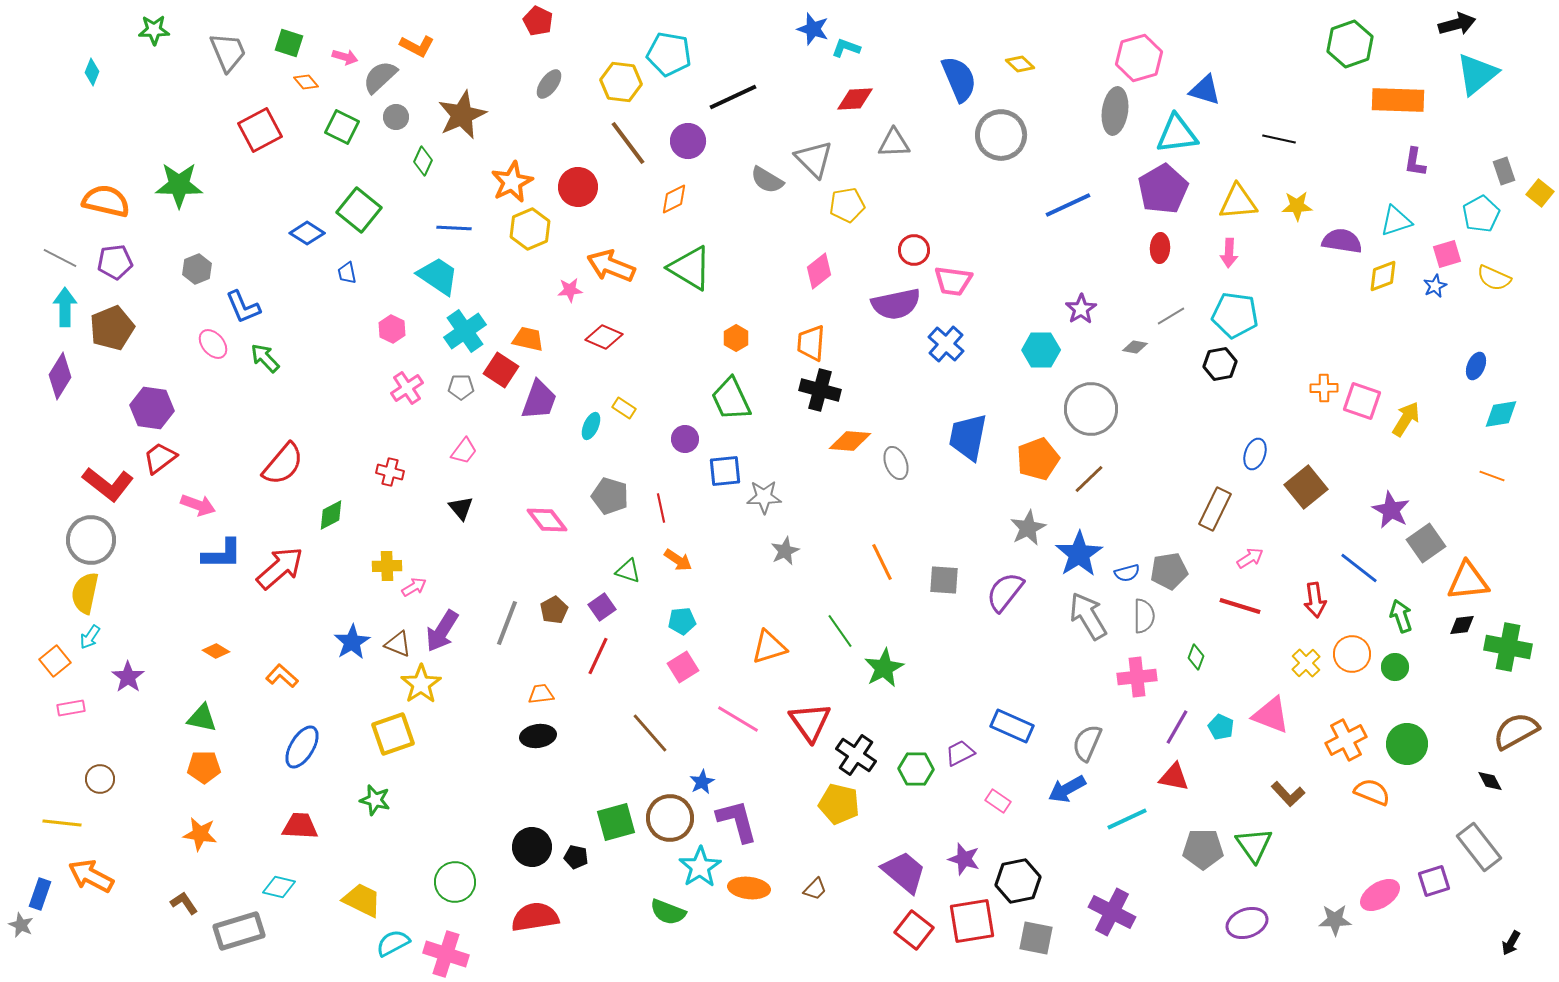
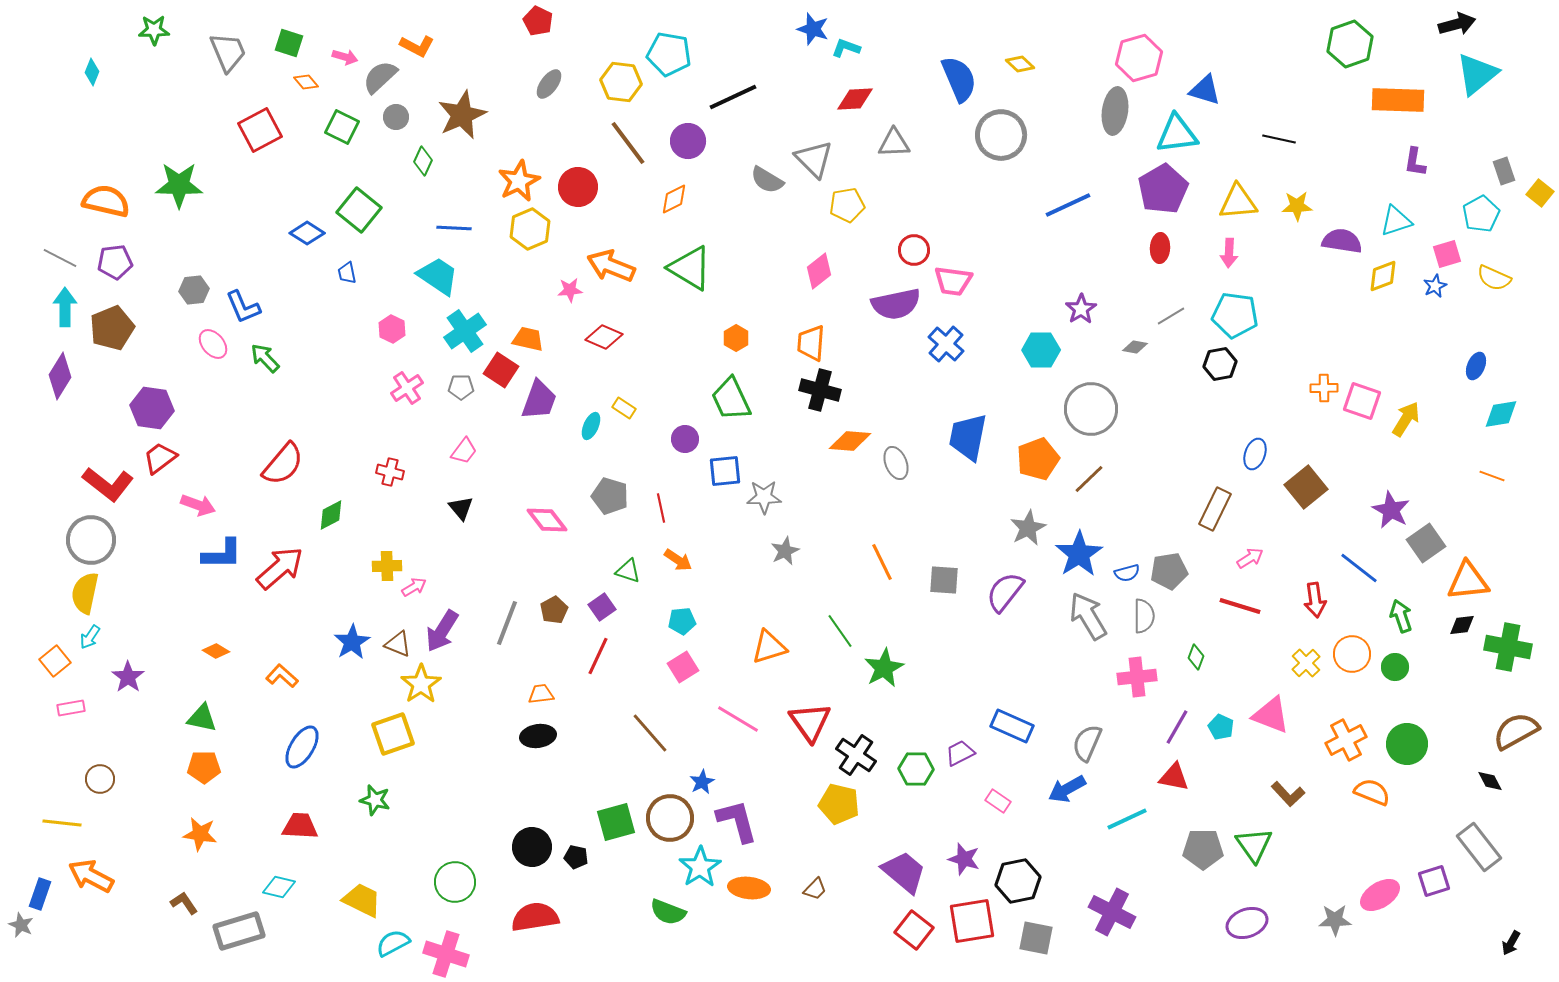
orange star at (512, 182): moved 7 px right, 1 px up
gray hexagon at (197, 269): moved 3 px left, 21 px down; rotated 16 degrees clockwise
